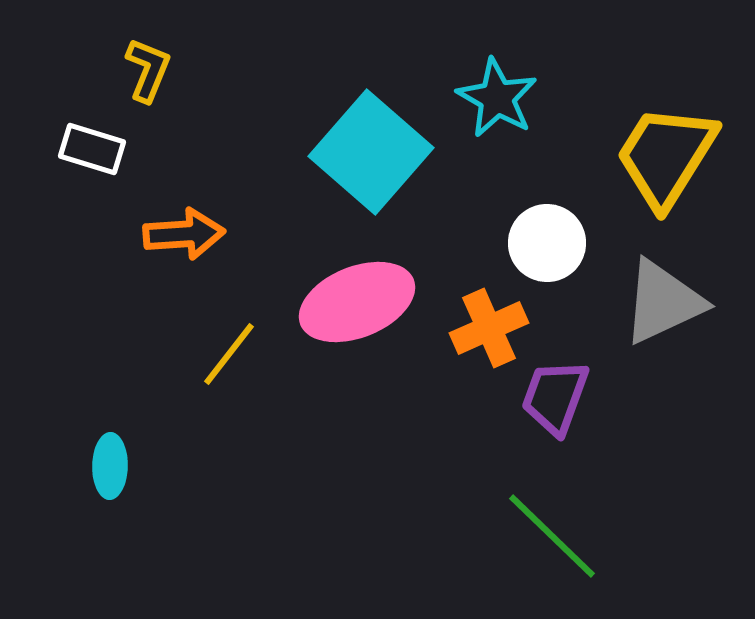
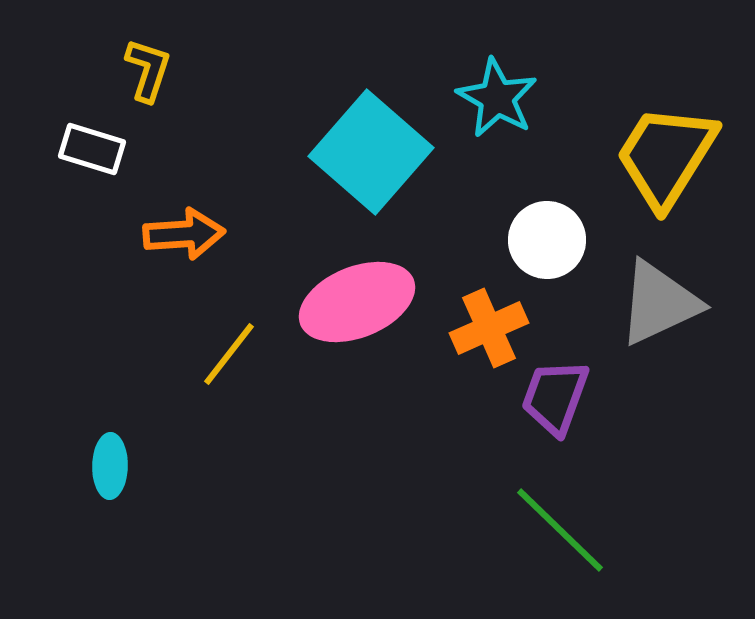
yellow L-shape: rotated 4 degrees counterclockwise
white circle: moved 3 px up
gray triangle: moved 4 px left, 1 px down
green line: moved 8 px right, 6 px up
